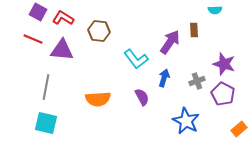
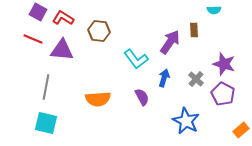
cyan semicircle: moved 1 px left
gray cross: moved 1 px left, 2 px up; rotated 28 degrees counterclockwise
orange rectangle: moved 2 px right, 1 px down
